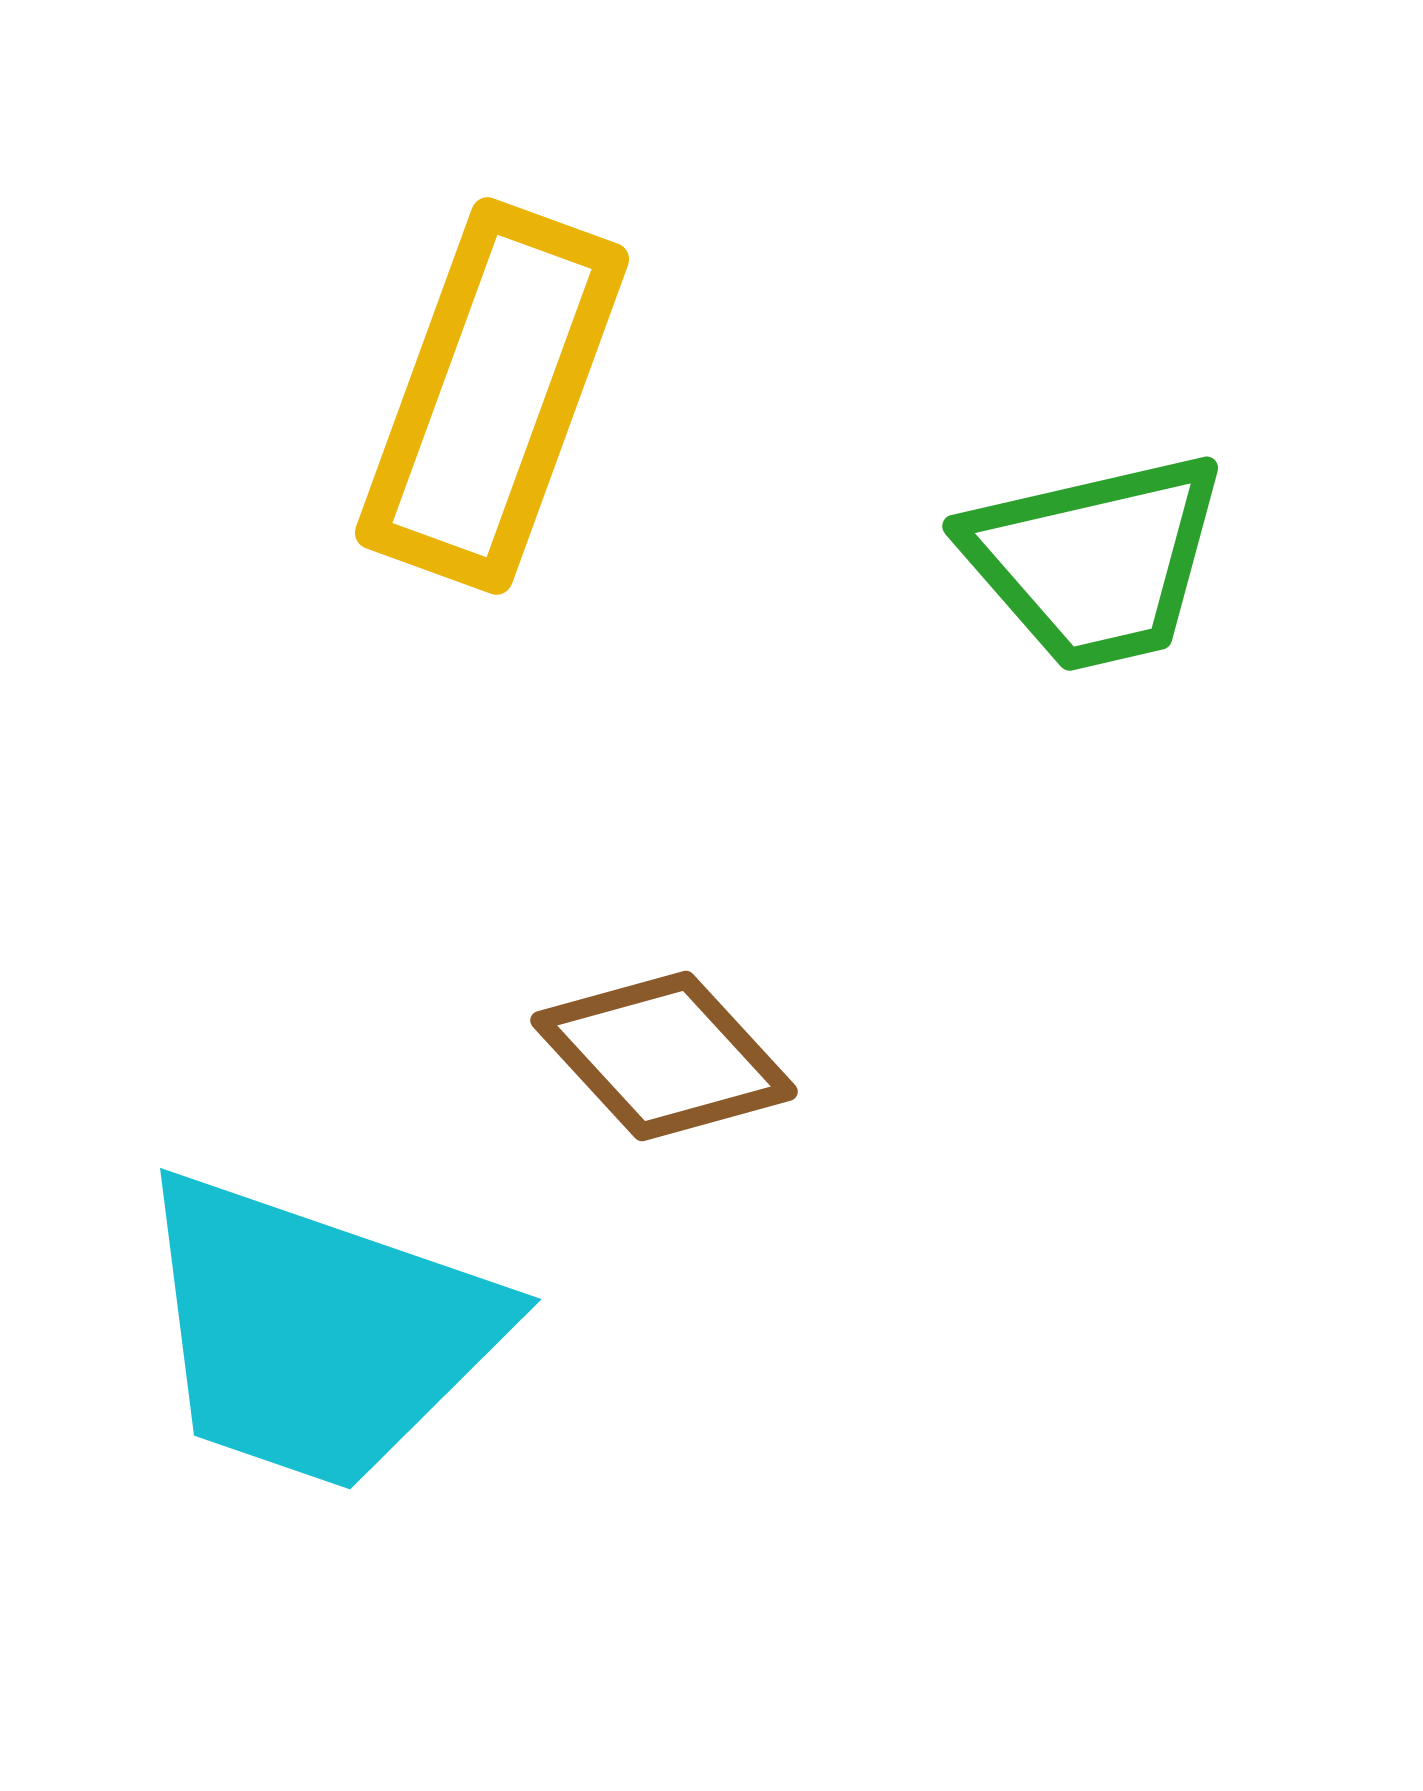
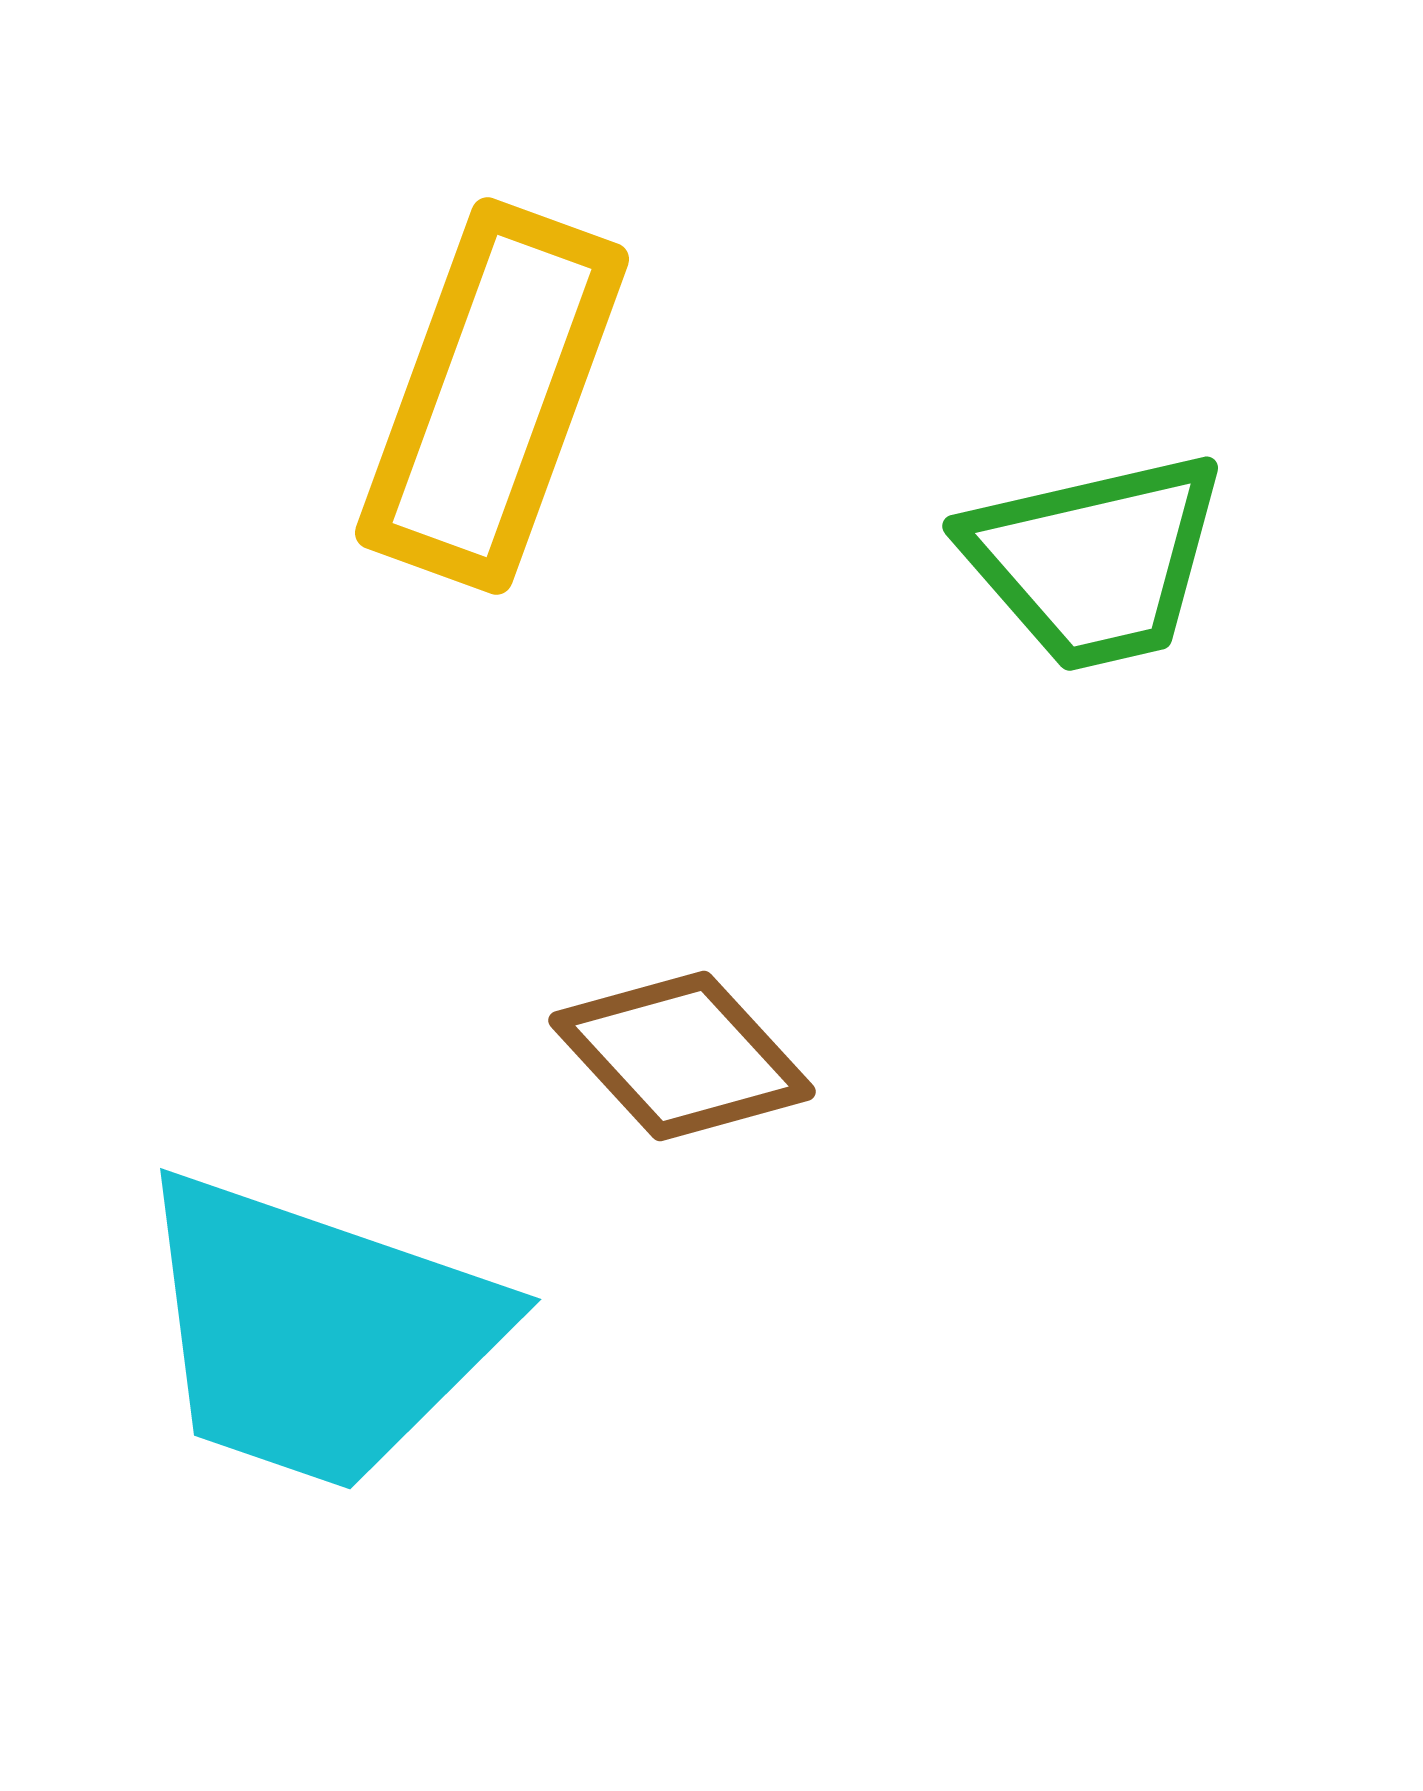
brown diamond: moved 18 px right
